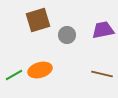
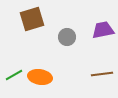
brown square: moved 6 px left, 1 px up
gray circle: moved 2 px down
orange ellipse: moved 7 px down; rotated 25 degrees clockwise
brown line: rotated 20 degrees counterclockwise
